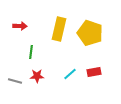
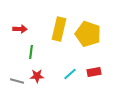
red arrow: moved 3 px down
yellow pentagon: moved 2 px left, 1 px down
gray line: moved 2 px right
